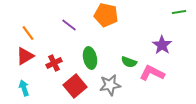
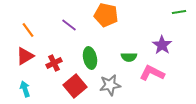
orange line: moved 3 px up
green semicircle: moved 5 px up; rotated 21 degrees counterclockwise
cyan arrow: moved 1 px right, 1 px down
